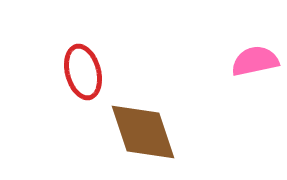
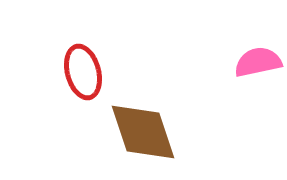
pink semicircle: moved 3 px right, 1 px down
